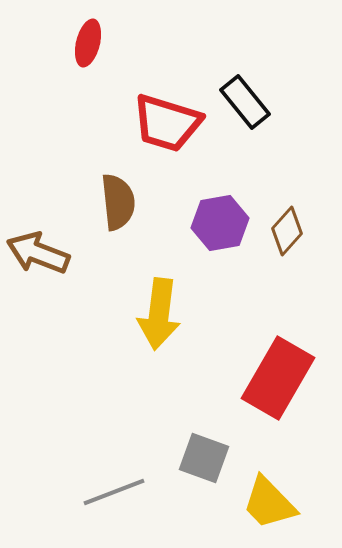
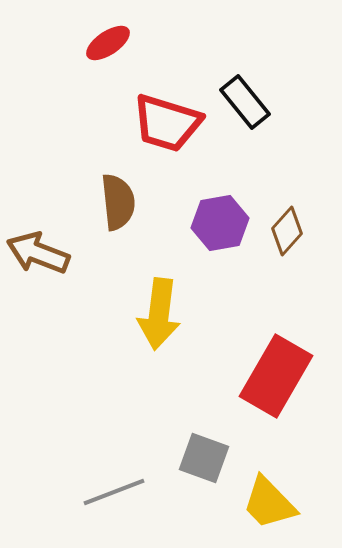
red ellipse: moved 20 px right; rotated 42 degrees clockwise
red rectangle: moved 2 px left, 2 px up
